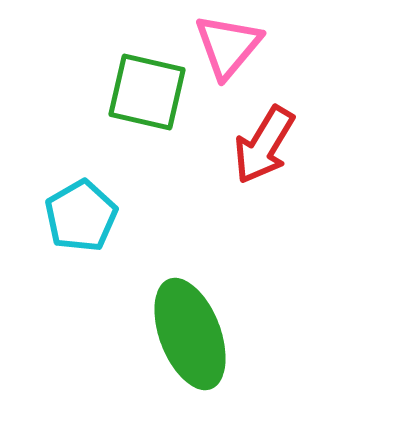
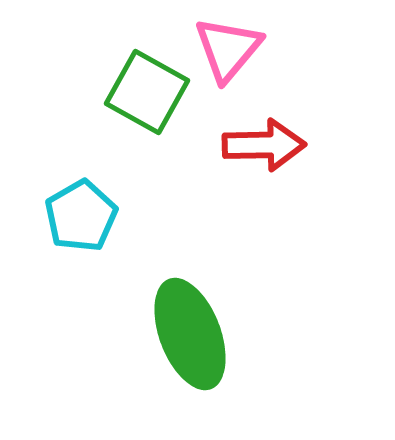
pink triangle: moved 3 px down
green square: rotated 16 degrees clockwise
red arrow: rotated 122 degrees counterclockwise
